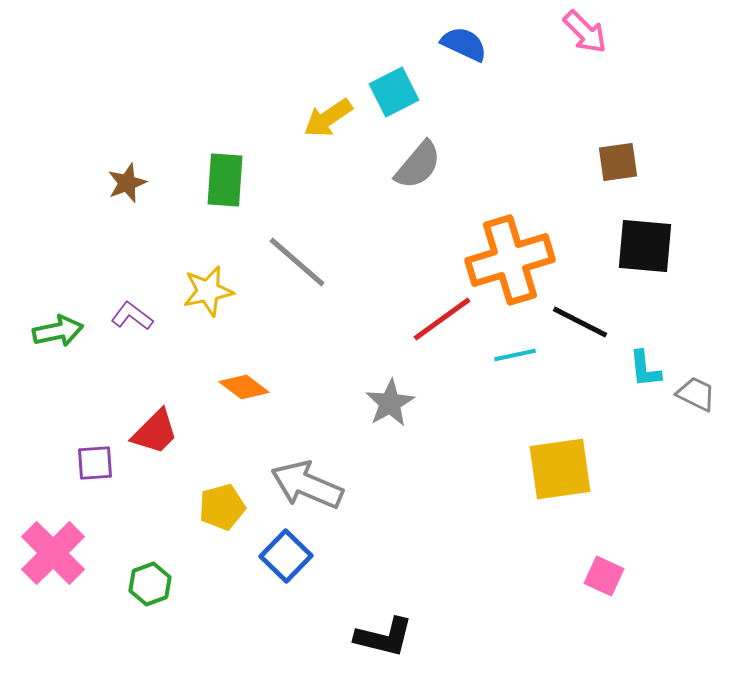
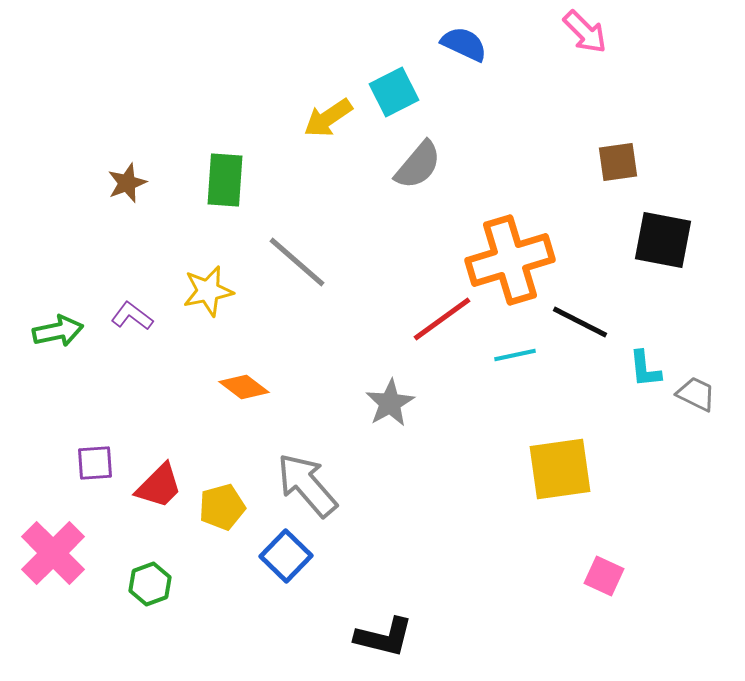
black square: moved 18 px right, 6 px up; rotated 6 degrees clockwise
red trapezoid: moved 4 px right, 54 px down
gray arrow: rotated 26 degrees clockwise
